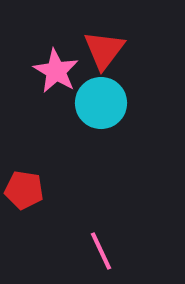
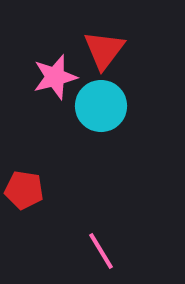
pink star: moved 1 px left, 6 px down; rotated 27 degrees clockwise
cyan circle: moved 3 px down
pink line: rotated 6 degrees counterclockwise
